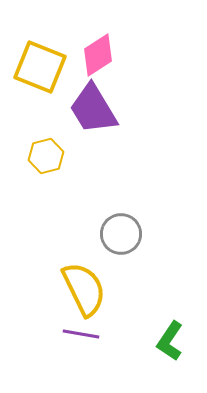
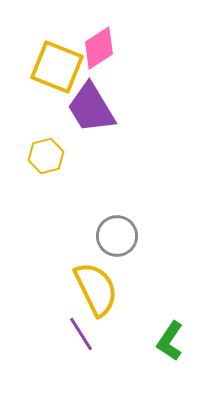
pink diamond: moved 1 px right, 7 px up
yellow square: moved 17 px right
purple trapezoid: moved 2 px left, 1 px up
gray circle: moved 4 px left, 2 px down
yellow semicircle: moved 12 px right
purple line: rotated 48 degrees clockwise
